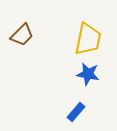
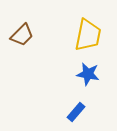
yellow trapezoid: moved 4 px up
